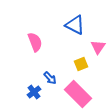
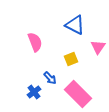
yellow square: moved 10 px left, 5 px up
